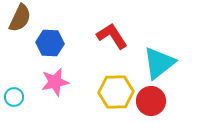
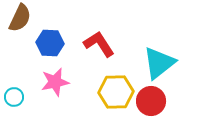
red L-shape: moved 13 px left, 8 px down
